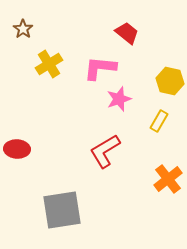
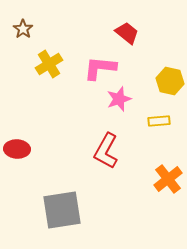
yellow rectangle: rotated 55 degrees clockwise
red L-shape: moved 1 px right; rotated 30 degrees counterclockwise
